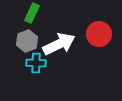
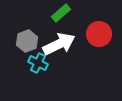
green rectangle: moved 29 px right; rotated 24 degrees clockwise
cyan cross: moved 2 px right; rotated 24 degrees clockwise
